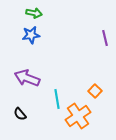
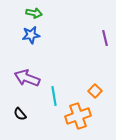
cyan line: moved 3 px left, 3 px up
orange cross: rotated 15 degrees clockwise
